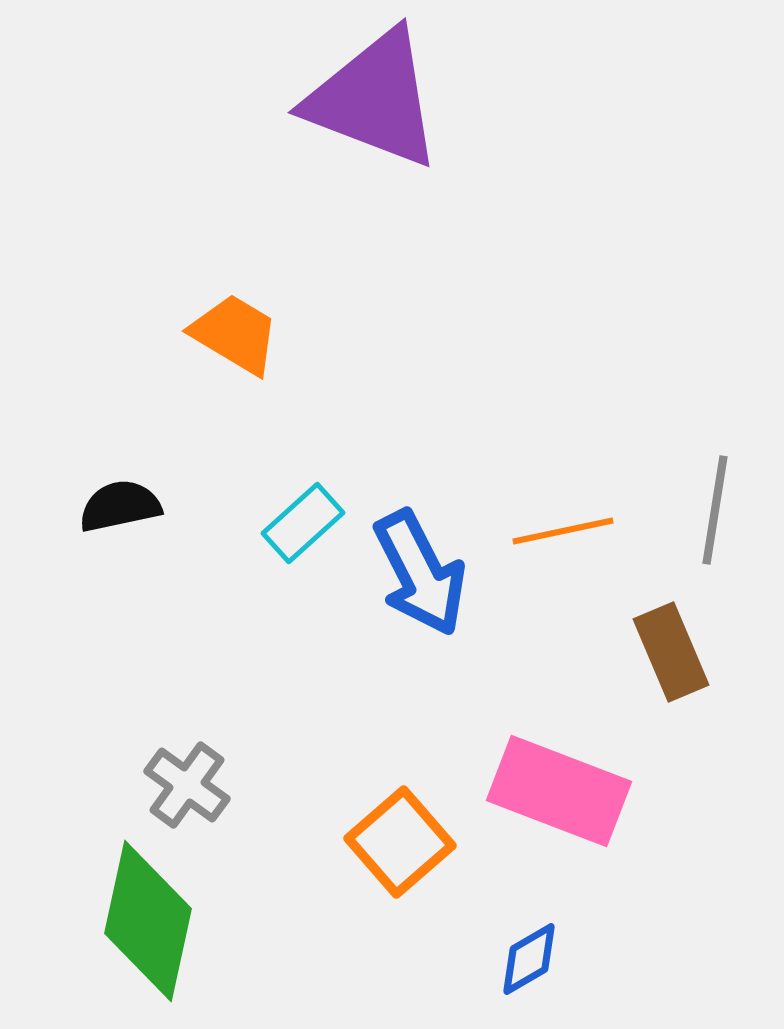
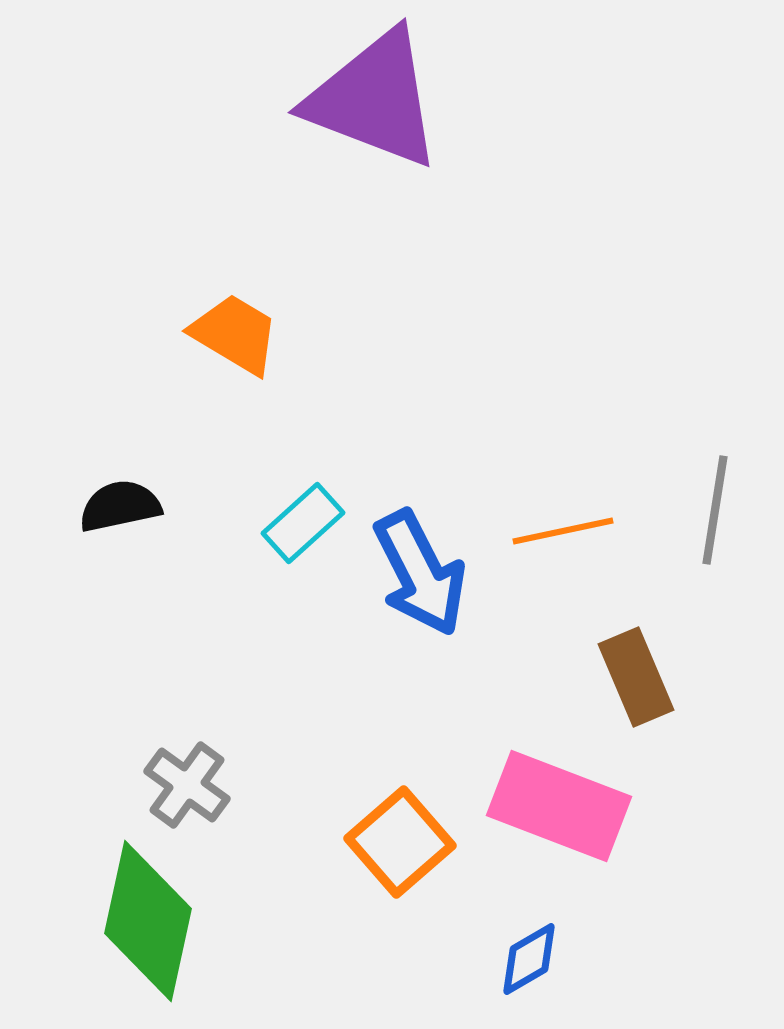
brown rectangle: moved 35 px left, 25 px down
pink rectangle: moved 15 px down
